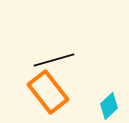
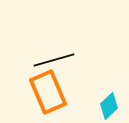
orange rectangle: rotated 15 degrees clockwise
